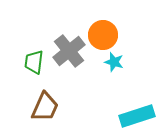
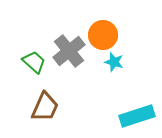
green trapezoid: rotated 125 degrees clockwise
